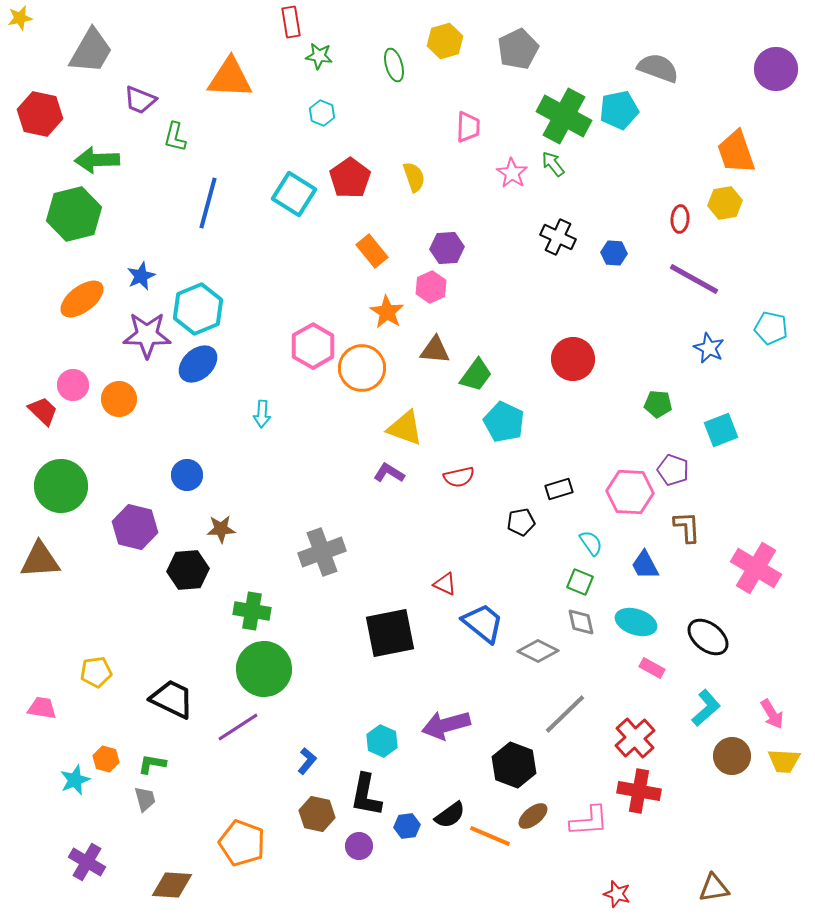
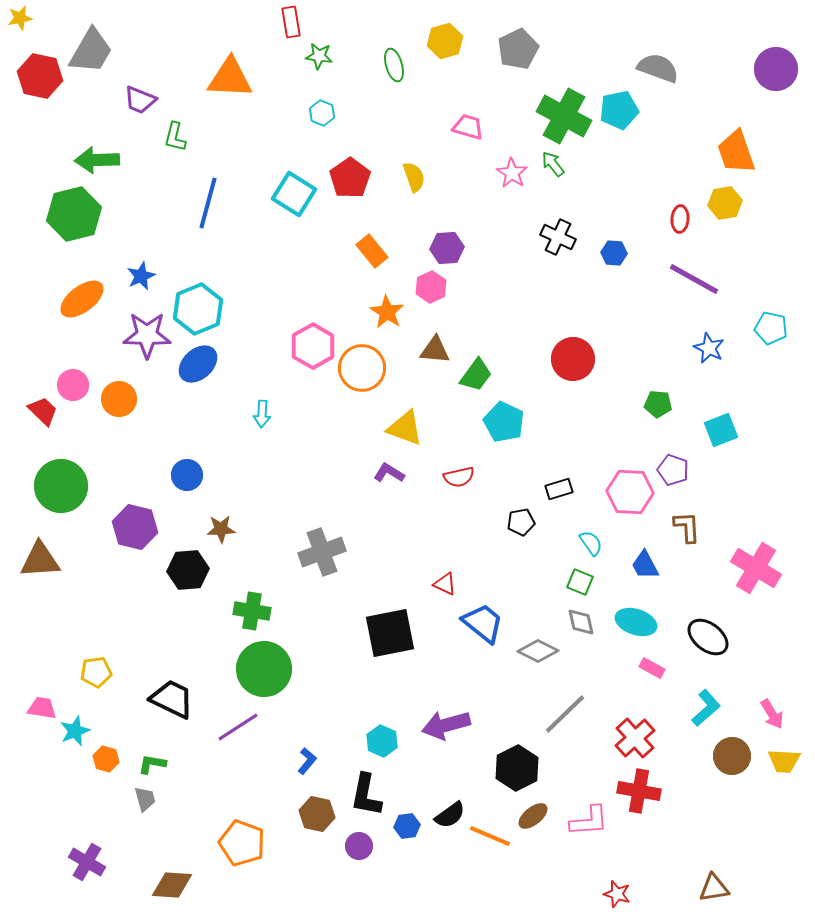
red hexagon at (40, 114): moved 38 px up
pink trapezoid at (468, 127): rotated 76 degrees counterclockwise
black hexagon at (514, 765): moved 3 px right, 3 px down; rotated 12 degrees clockwise
cyan star at (75, 780): moved 49 px up
